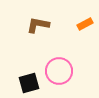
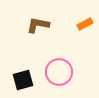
pink circle: moved 1 px down
black square: moved 6 px left, 3 px up
